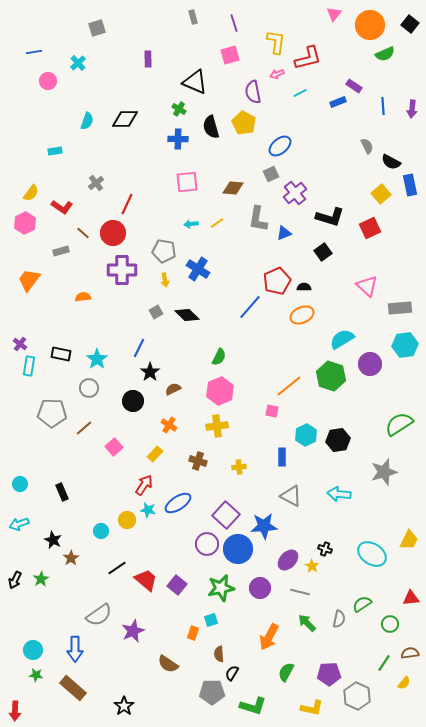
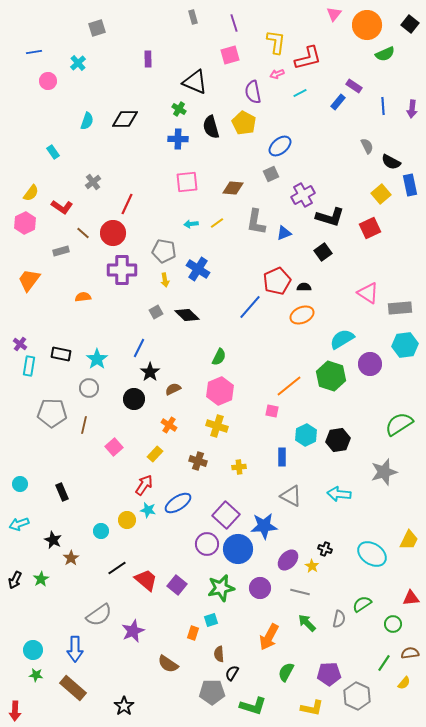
orange circle at (370, 25): moved 3 px left
blue rectangle at (338, 102): rotated 28 degrees counterclockwise
cyan rectangle at (55, 151): moved 2 px left, 1 px down; rotated 64 degrees clockwise
gray cross at (96, 183): moved 3 px left, 1 px up
purple cross at (295, 193): moved 8 px right, 2 px down; rotated 10 degrees clockwise
gray L-shape at (258, 219): moved 2 px left, 3 px down
pink triangle at (367, 286): moved 1 px right, 7 px down; rotated 10 degrees counterclockwise
black circle at (133, 401): moved 1 px right, 2 px up
yellow cross at (217, 426): rotated 25 degrees clockwise
brown line at (84, 428): moved 3 px up; rotated 36 degrees counterclockwise
green circle at (390, 624): moved 3 px right
